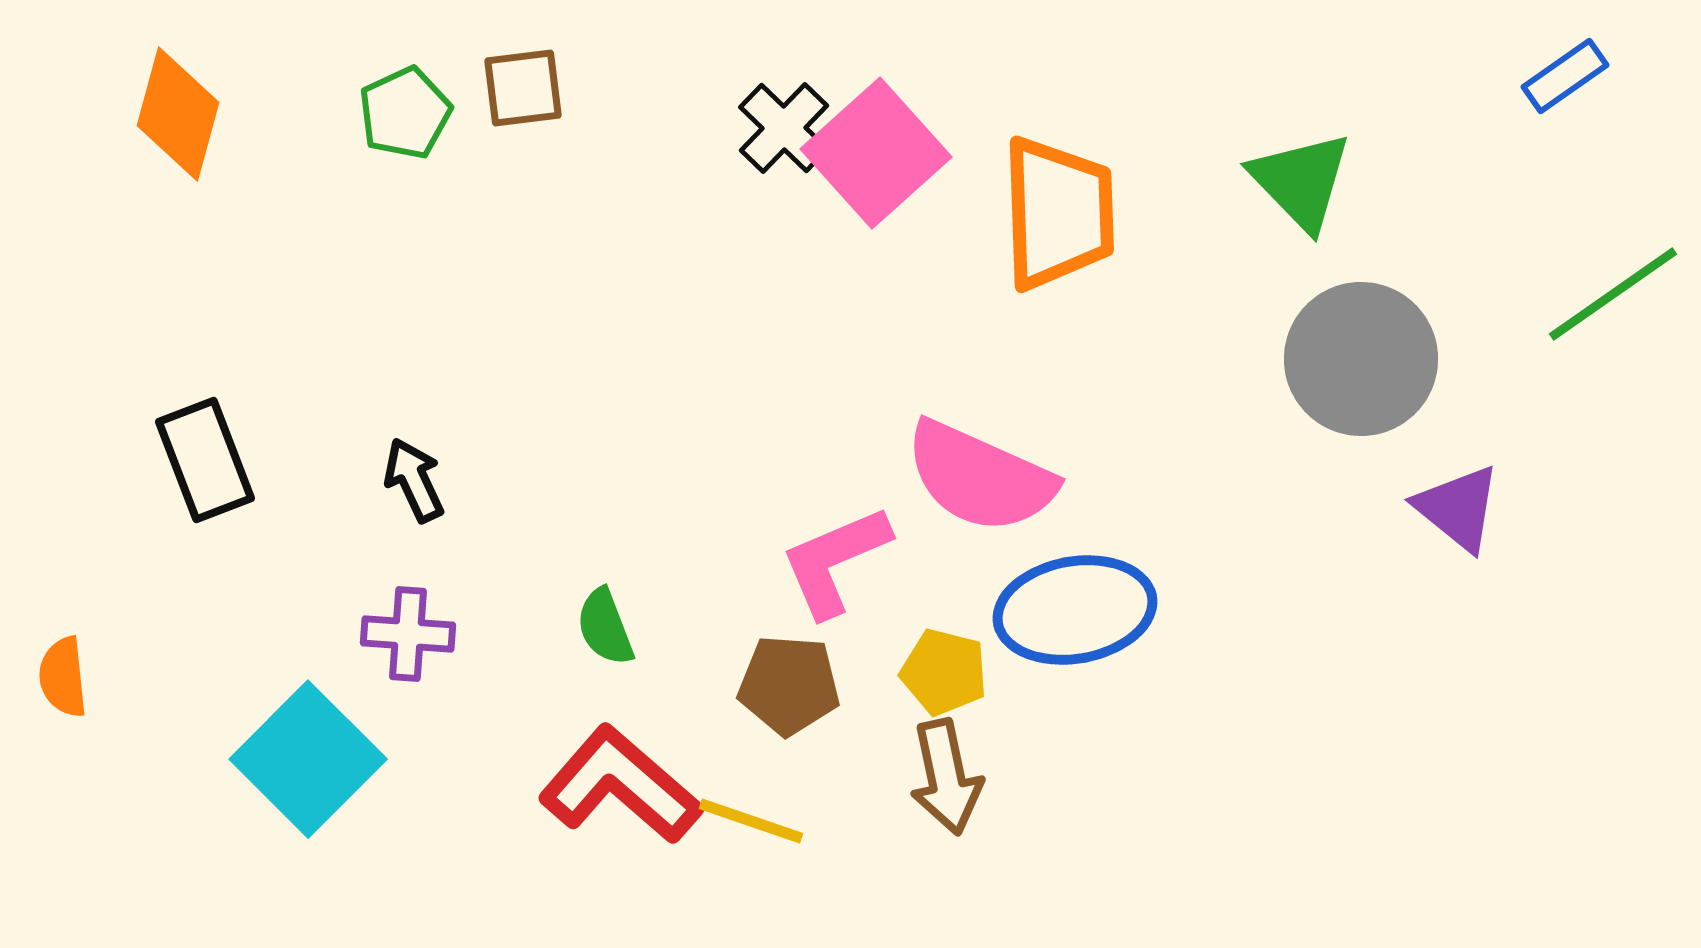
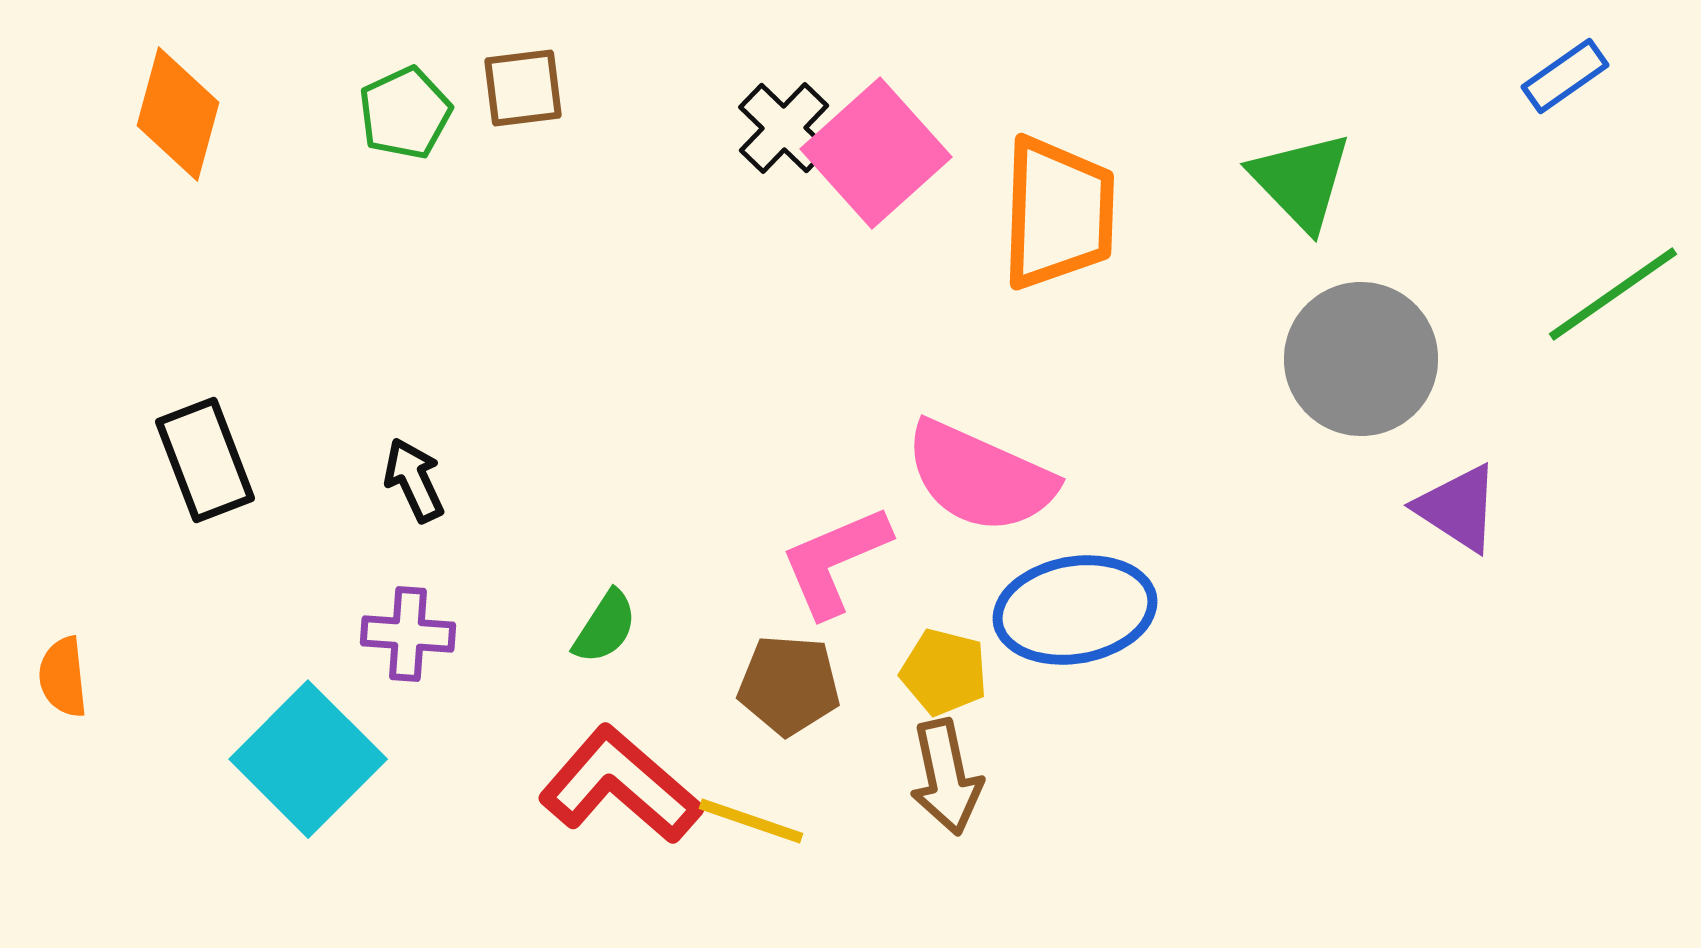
orange trapezoid: rotated 4 degrees clockwise
purple triangle: rotated 6 degrees counterclockwise
green semicircle: rotated 126 degrees counterclockwise
